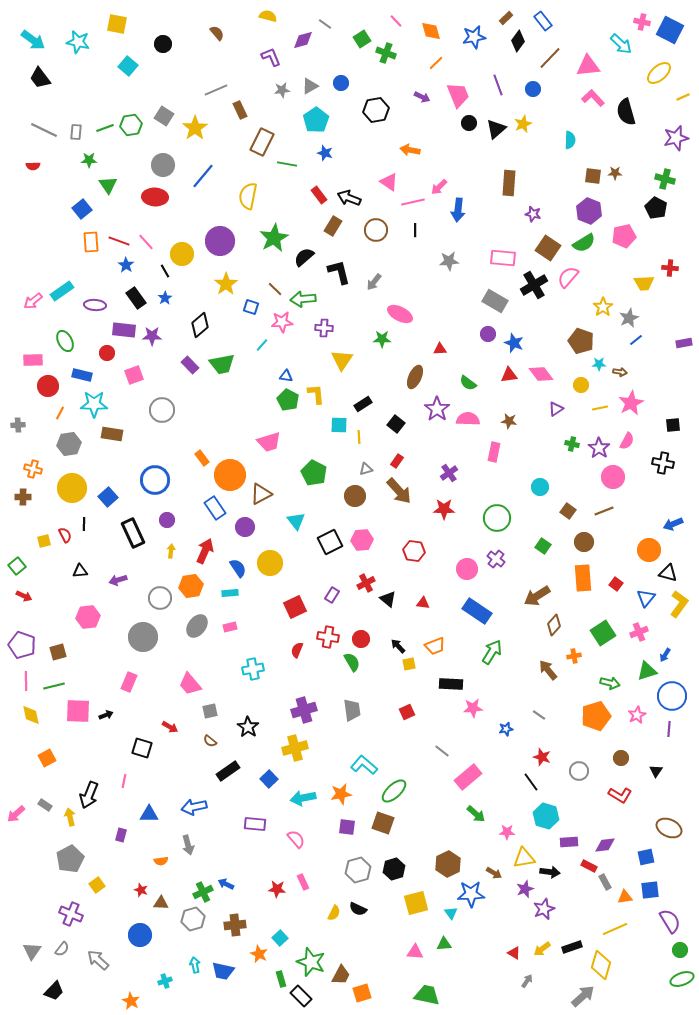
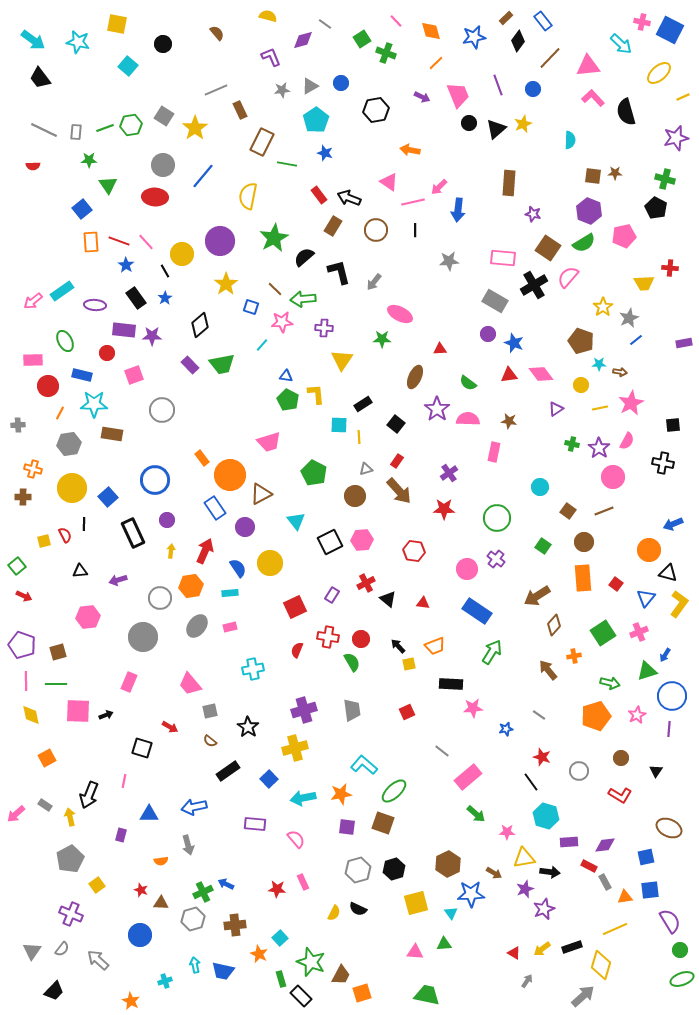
green line at (54, 686): moved 2 px right, 2 px up; rotated 15 degrees clockwise
